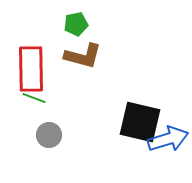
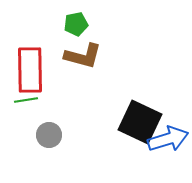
red rectangle: moved 1 px left, 1 px down
green line: moved 8 px left, 2 px down; rotated 30 degrees counterclockwise
black square: rotated 12 degrees clockwise
